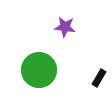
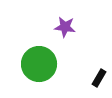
green circle: moved 6 px up
